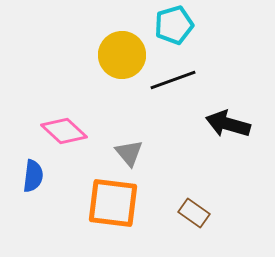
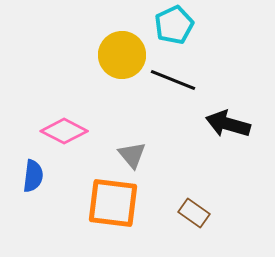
cyan pentagon: rotated 9 degrees counterclockwise
black line: rotated 42 degrees clockwise
pink diamond: rotated 15 degrees counterclockwise
gray triangle: moved 3 px right, 2 px down
